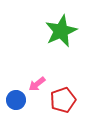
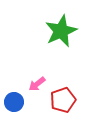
blue circle: moved 2 px left, 2 px down
